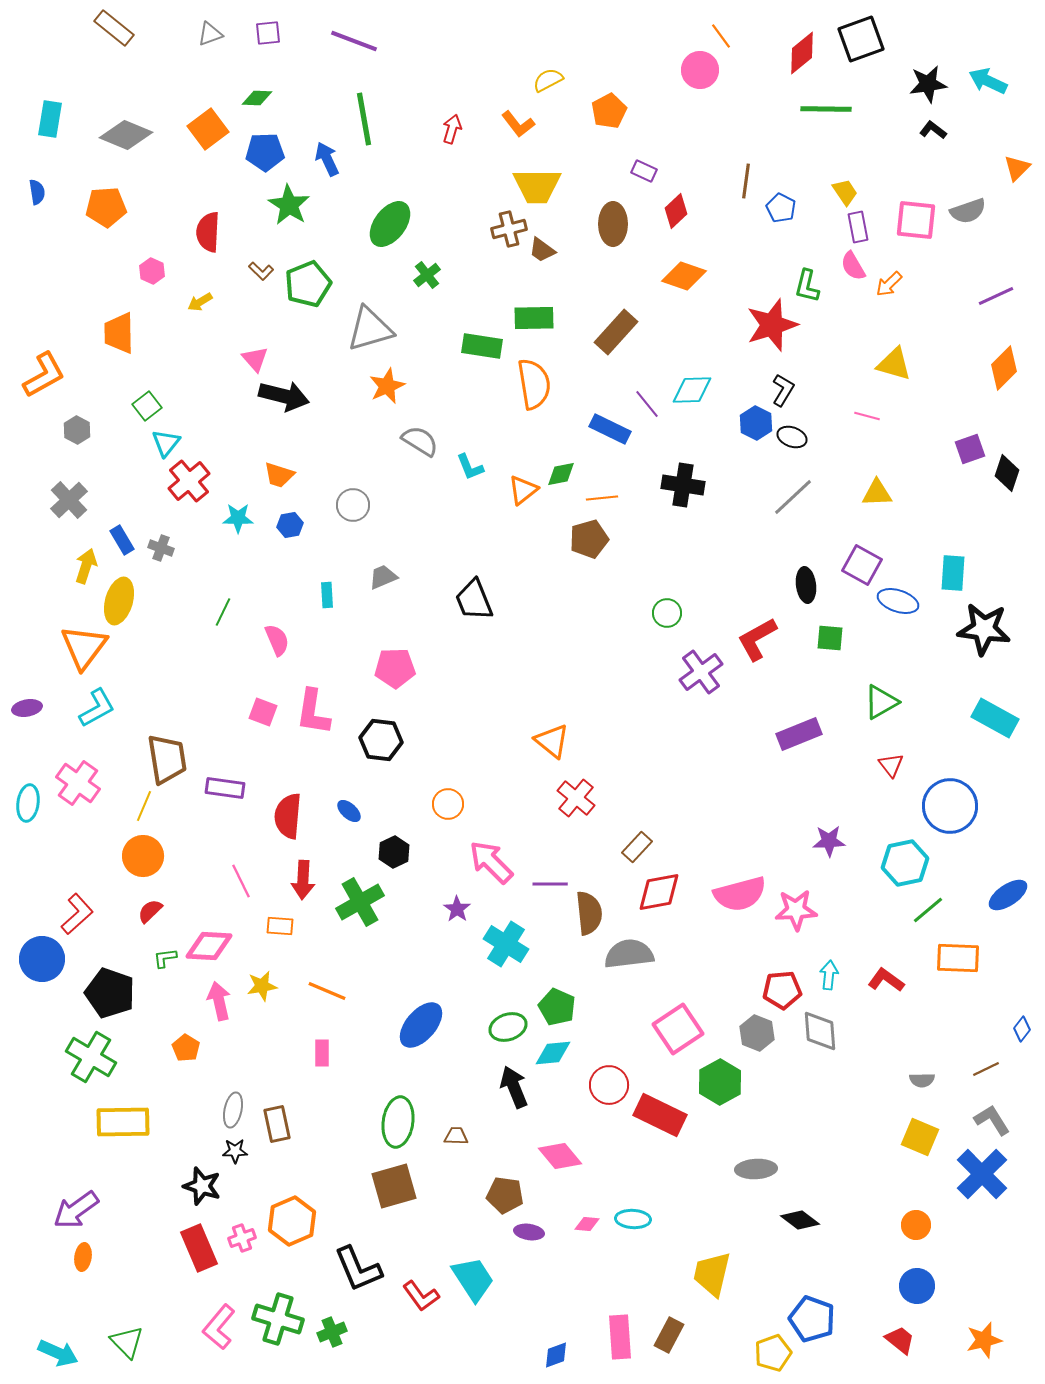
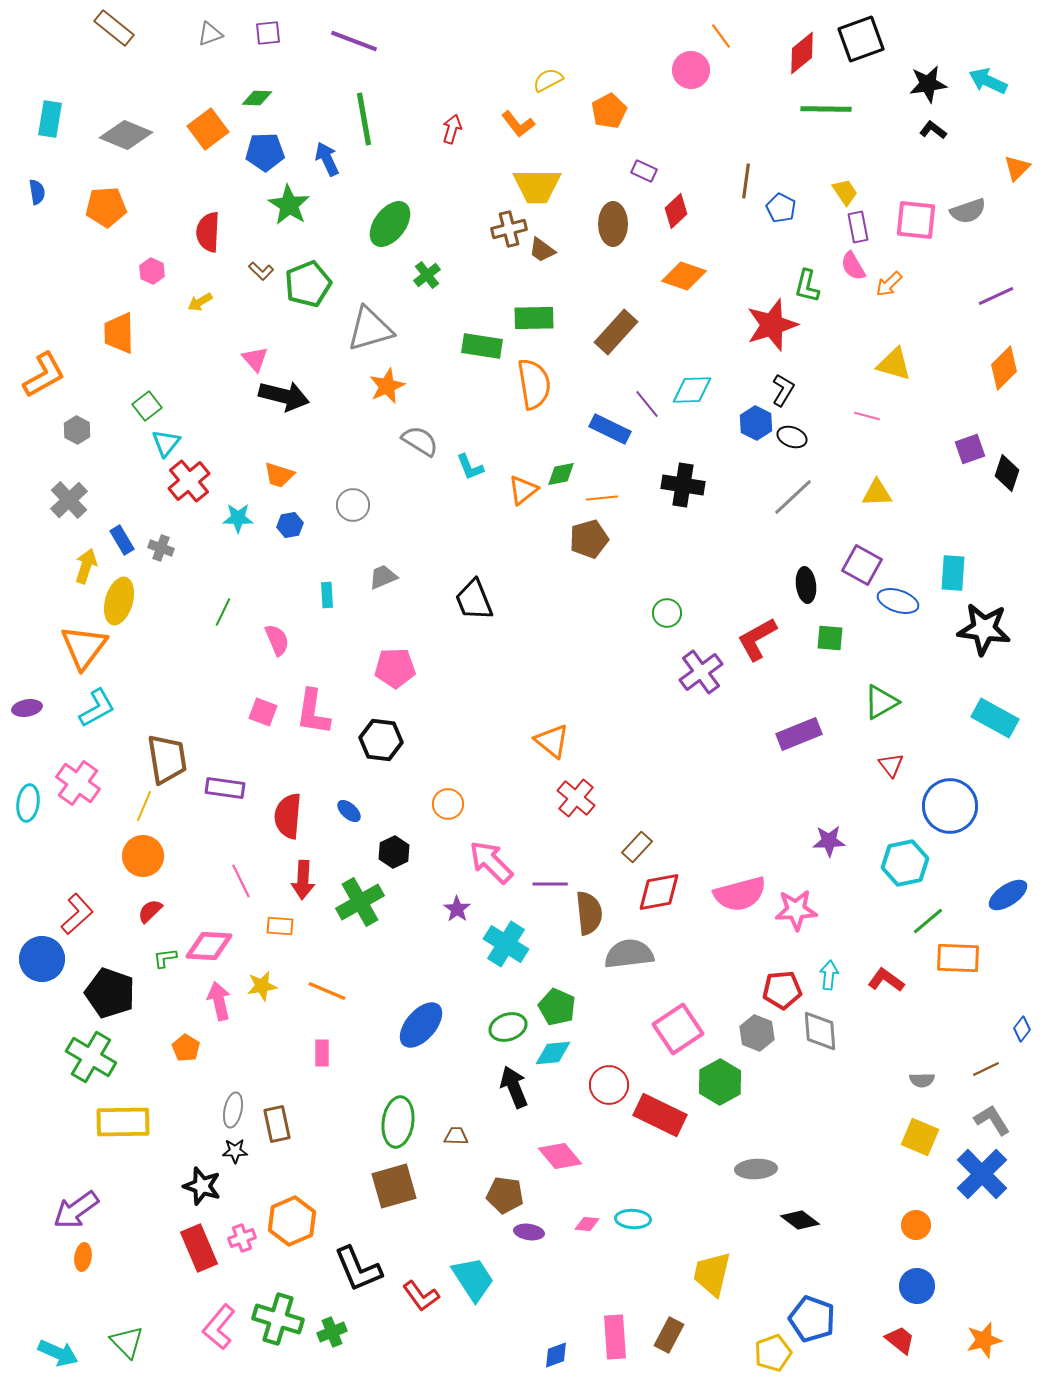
pink circle at (700, 70): moved 9 px left
green line at (928, 910): moved 11 px down
pink rectangle at (620, 1337): moved 5 px left
